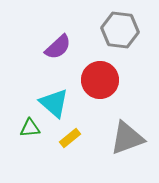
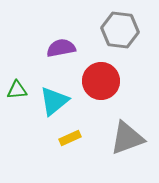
purple semicircle: moved 3 px right, 1 px down; rotated 148 degrees counterclockwise
red circle: moved 1 px right, 1 px down
cyan triangle: moved 2 px up; rotated 40 degrees clockwise
green triangle: moved 13 px left, 38 px up
yellow rectangle: rotated 15 degrees clockwise
